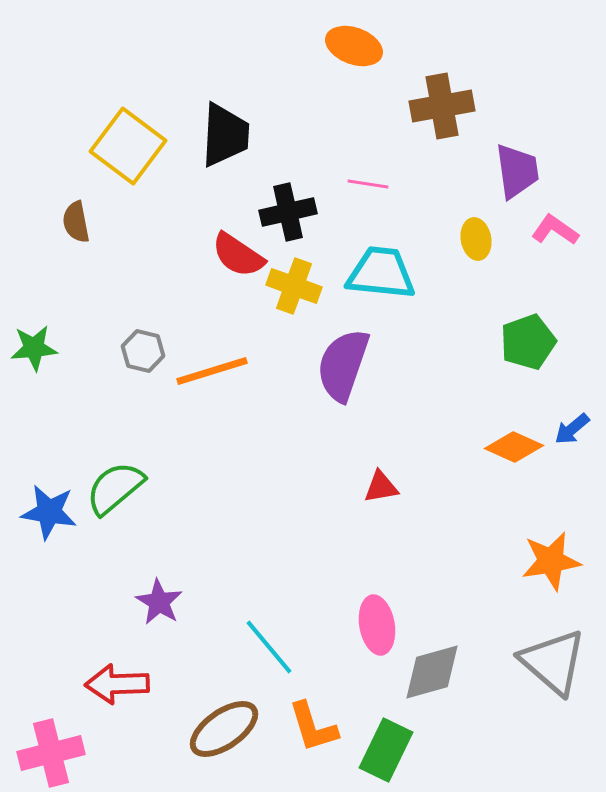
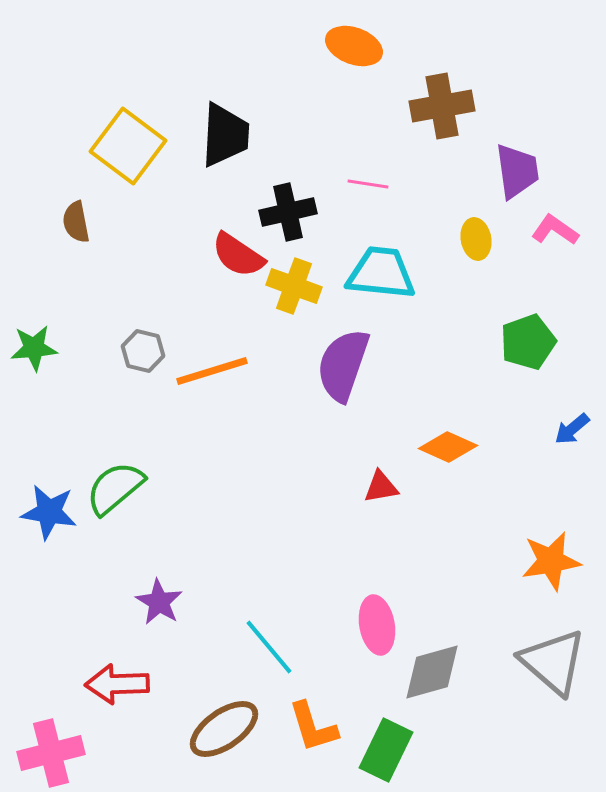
orange diamond: moved 66 px left
